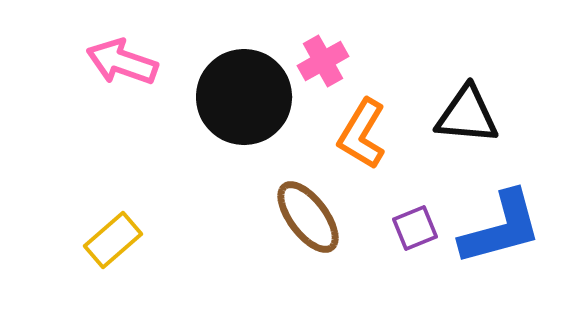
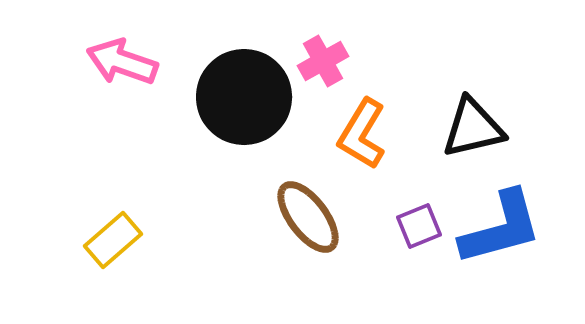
black triangle: moved 6 px right, 13 px down; rotated 18 degrees counterclockwise
purple square: moved 4 px right, 2 px up
